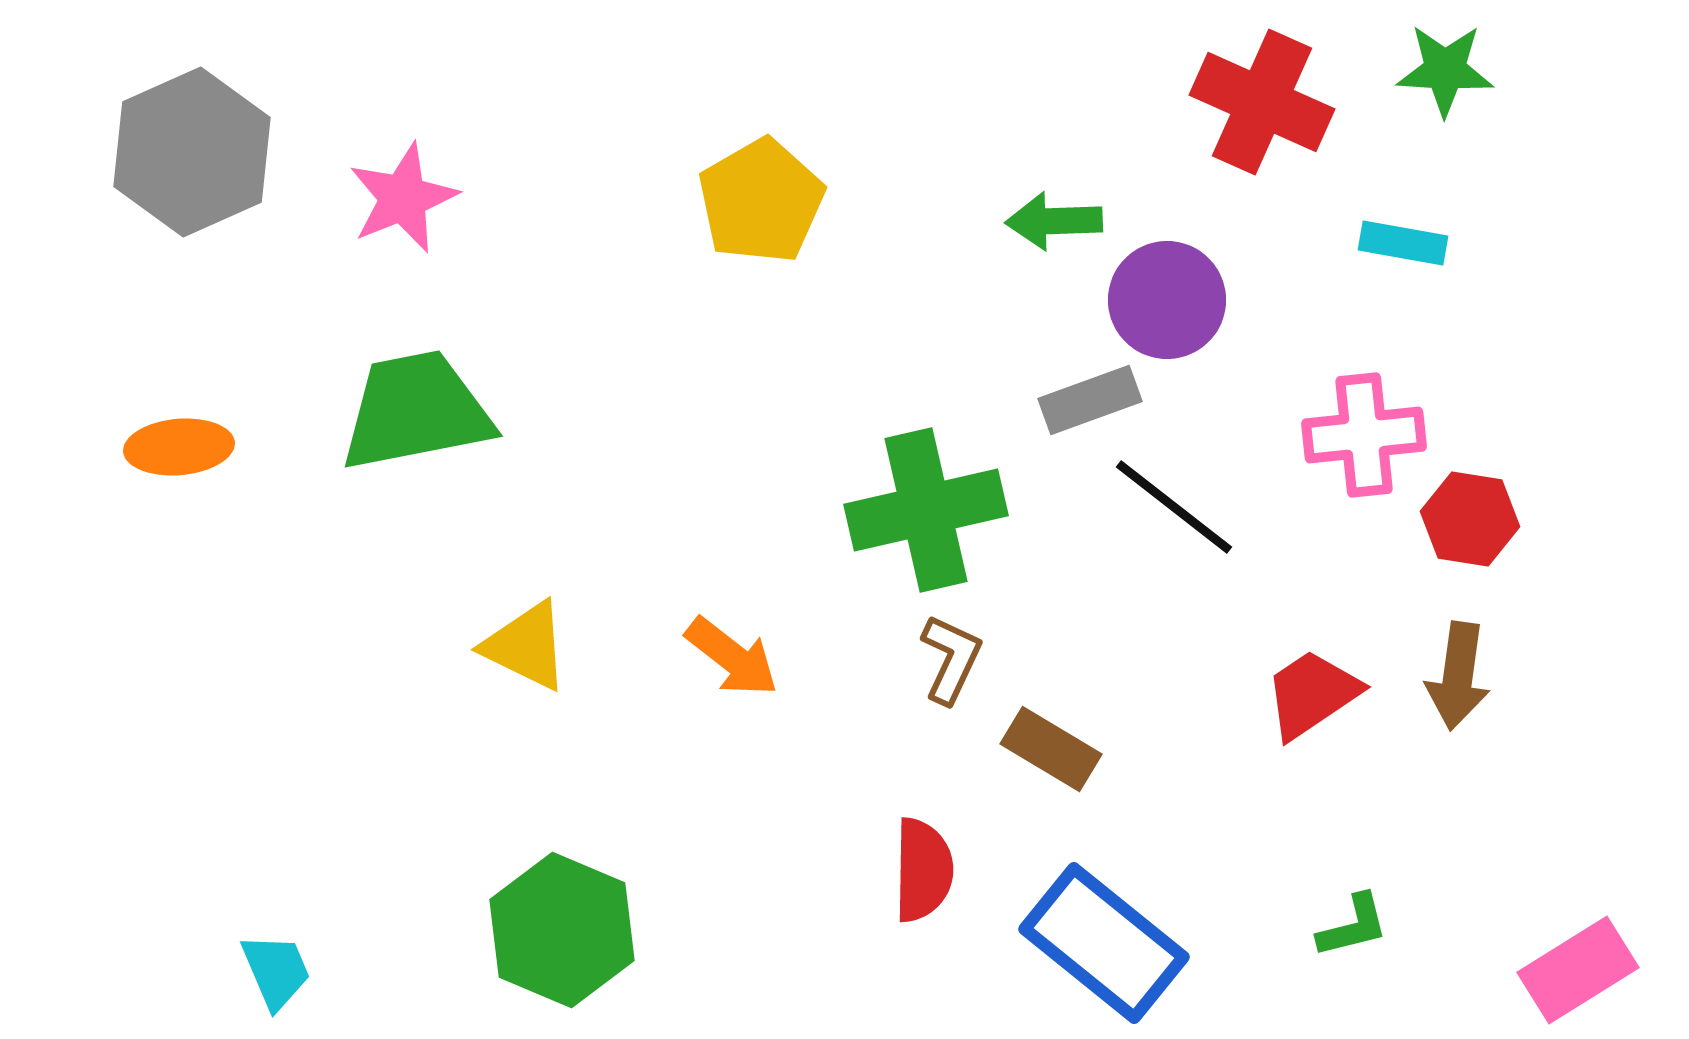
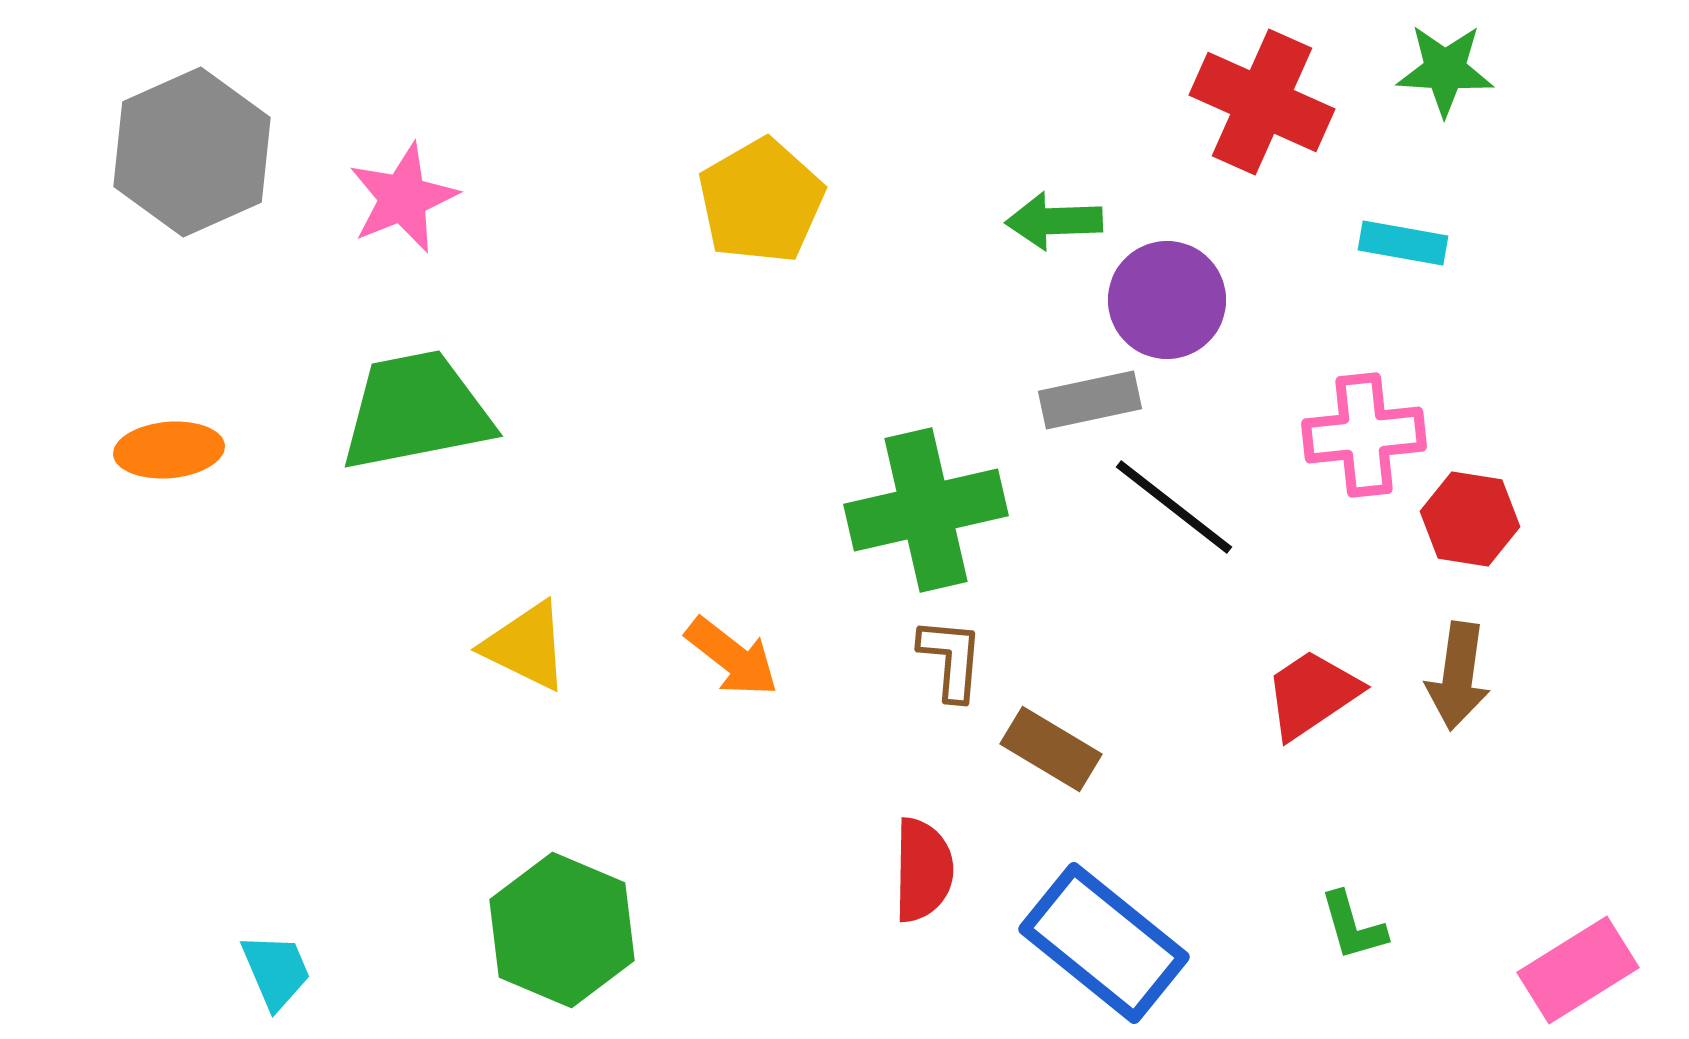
gray rectangle: rotated 8 degrees clockwise
orange ellipse: moved 10 px left, 3 px down
brown L-shape: rotated 20 degrees counterclockwise
green L-shape: rotated 88 degrees clockwise
